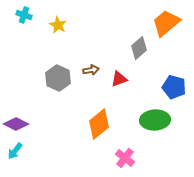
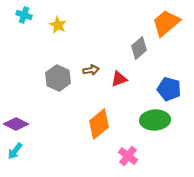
blue pentagon: moved 5 px left, 2 px down
pink cross: moved 3 px right, 2 px up
